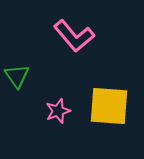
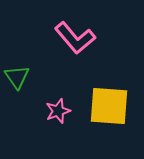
pink L-shape: moved 1 px right, 2 px down
green triangle: moved 1 px down
